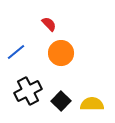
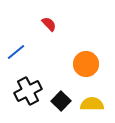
orange circle: moved 25 px right, 11 px down
